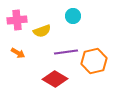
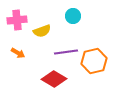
red diamond: moved 1 px left
